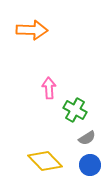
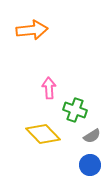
orange arrow: rotated 8 degrees counterclockwise
green cross: rotated 10 degrees counterclockwise
gray semicircle: moved 5 px right, 2 px up
yellow diamond: moved 2 px left, 27 px up
